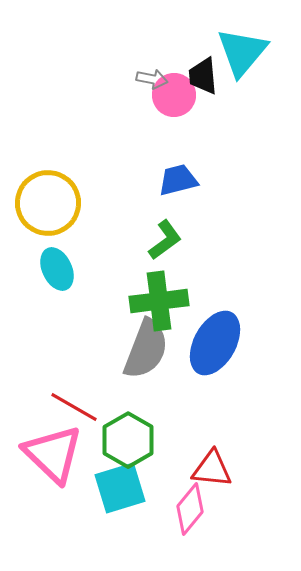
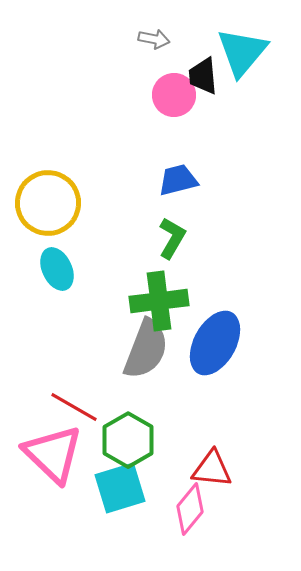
gray arrow: moved 2 px right, 40 px up
green L-shape: moved 7 px right, 2 px up; rotated 24 degrees counterclockwise
